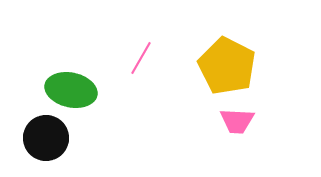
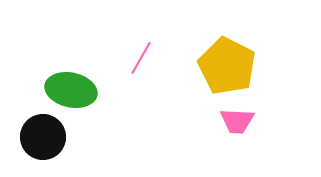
black circle: moved 3 px left, 1 px up
